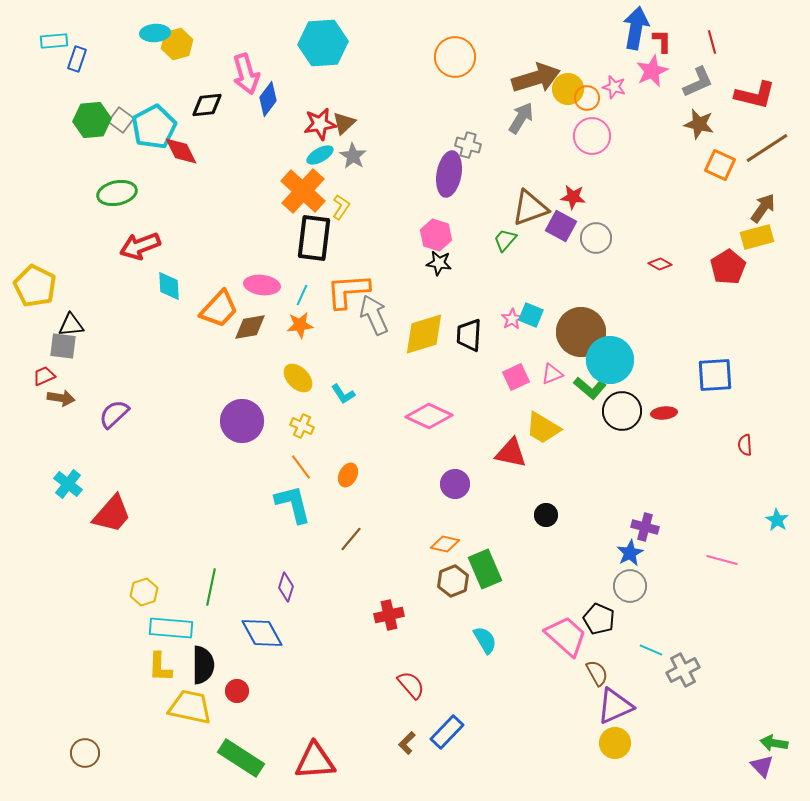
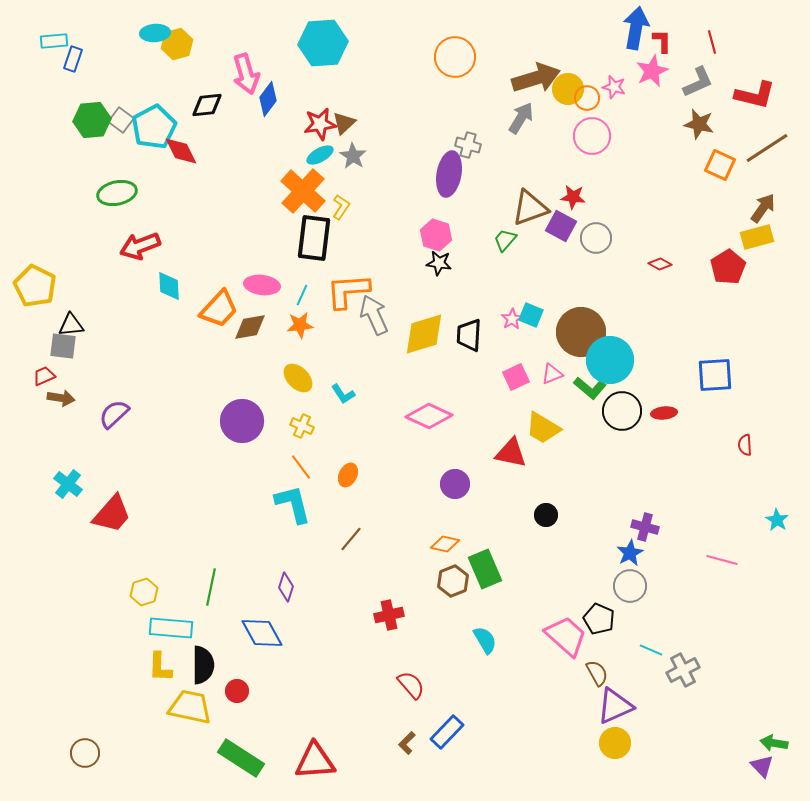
blue rectangle at (77, 59): moved 4 px left
